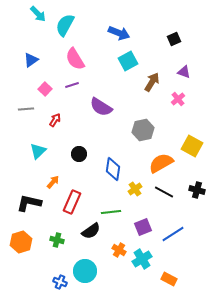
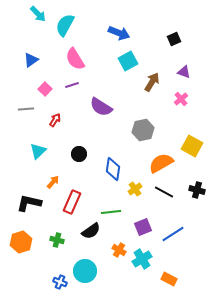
pink cross: moved 3 px right
